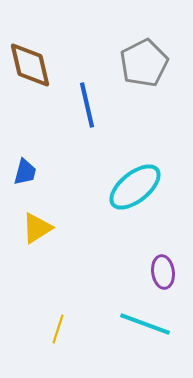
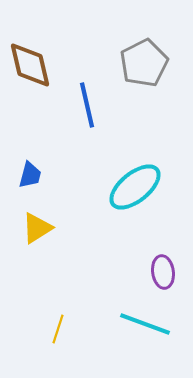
blue trapezoid: moved 5 px right, 3 px down
